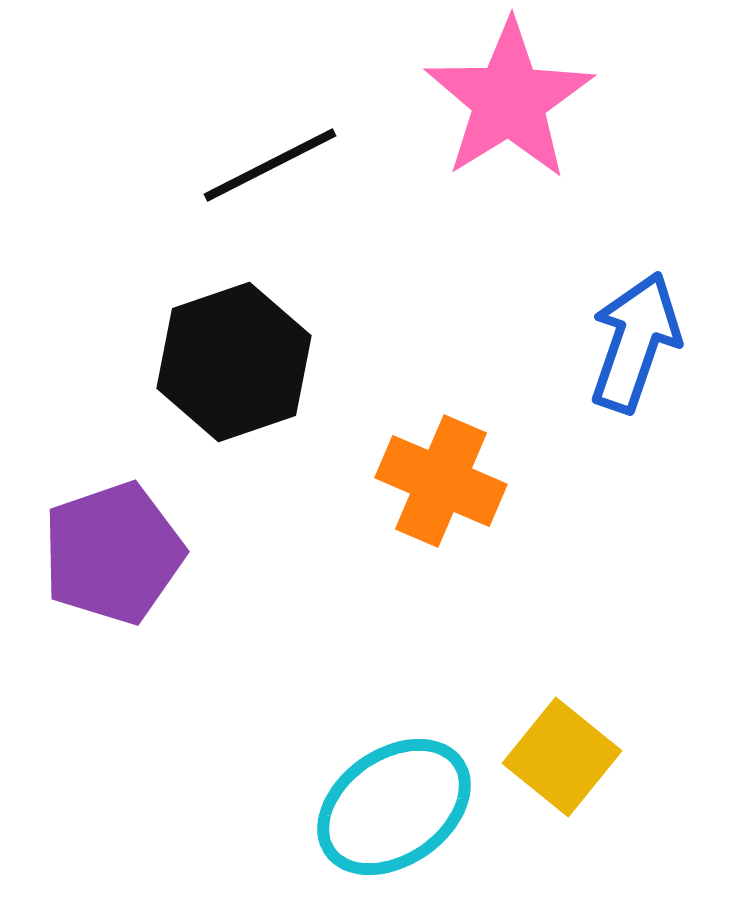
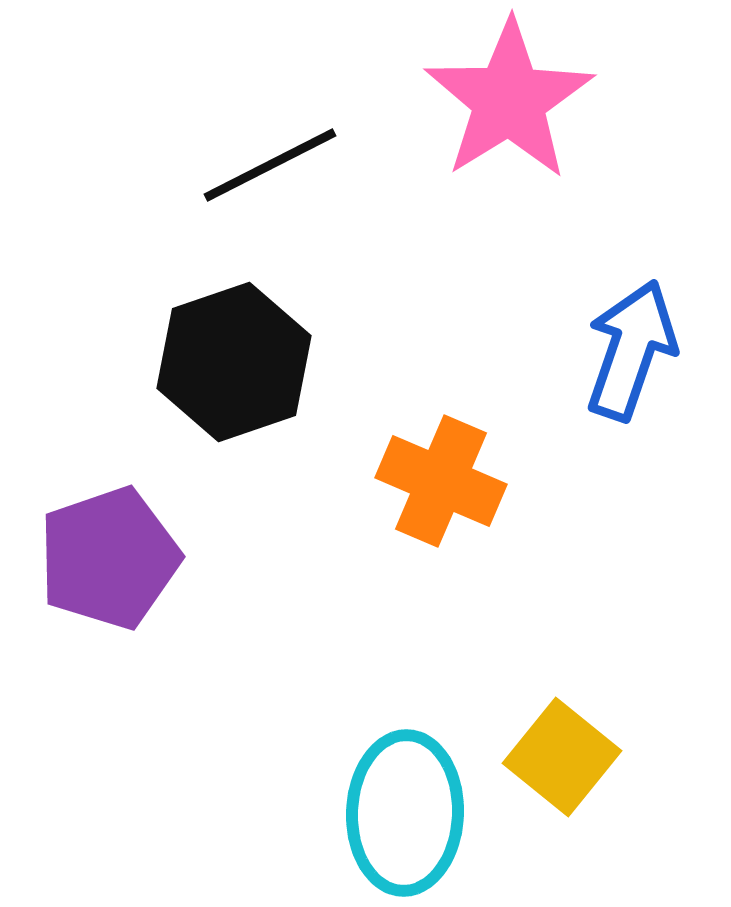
blue arrow: moved 4 px left, 8 px down
purple pentagon: moved 4 px left, 5 px down
cyan ellipse: moved 11 px right, 6 px down; rotated 53 degrees counterclockwise
